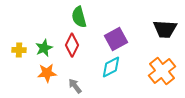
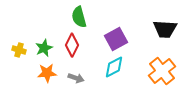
yellow cross: rotated 16 degrees clockwise
cyan diamond: moved 3 px right
gray arrow: moved 1 px right, 8 px up; rotated 147 degrees clockwise
